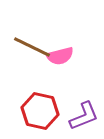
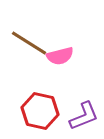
brown line: moved 3 px left, 4 px up; rotated 6 degrees clockwise
